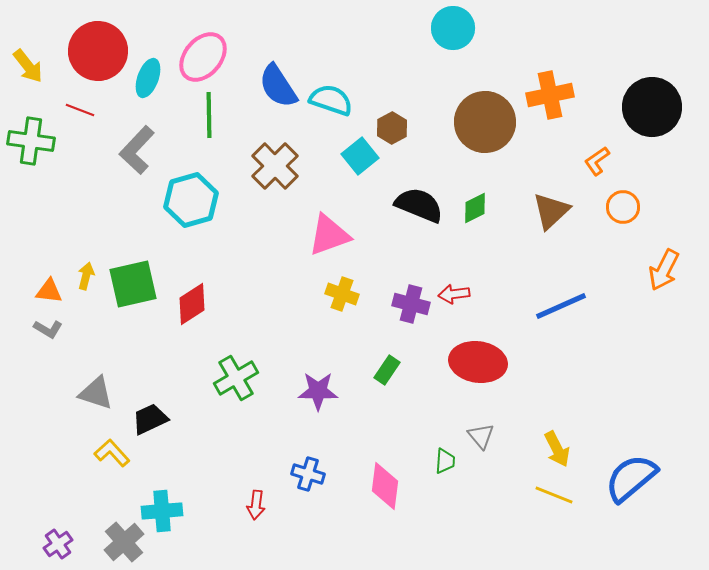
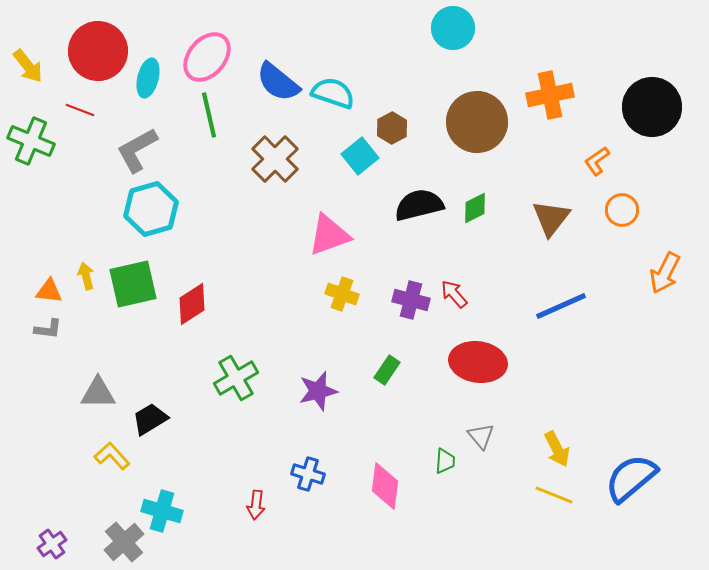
pink ellipse at (203, 57): moved 4 px right
cyan ellipse at (148, 78): rotated 6 degrees counterclockwise
blue semicircle at (278, 86): moved 4 px up; rotated 18 degrees counterclockwise
cyan semicircle at (331, 100): moved 2 px right, 7 px up
green line at (209, 115): rotated 12 degrees counterclockwise
brown circle at (485, 122): moved 8 px left
green cross at (31, 141): rotated 15 degrees clockwise
gray L-shape at (137, 150): rotated 18 degrees clockwise
brown cross at (275, 166): moved 7 px up
cyan hexagon at (191, 200): moved 40 px left, 9 px down
black semicircle at (419, 205): rotated 36 degrees counterclockwise
orange circle at (623, 207): moved 1 px left, 3 px down
brown triangle at (551, 211): moved 7 px down; rotated 9 degrees counterclockwise
orange arrow at (664, 270): moved 1 px right, 3 px down
yellow arrow at (86, 276): rotated 28 degrees counterclockwise
red arrow at (454, 294): rotated 56 degrees clockwise
purple cross at (411, 304): moved 4 px up
gray L-shape at (48, 329): rotated 24 degrees counterclockwise
purple star at (318, 391): rotated 15 degrees counterclockwise
gray triangle at (96, 393): moved 2 px right; rotated 18 degrees counterclockwise
black trapezoid at (150, 419): rotated 6 degrees counterclockwise
yellow L-shape at (112, 453): moved 3 px down
cyan cross at (162, 511): rotated 21 degrees clockwise
purple cross at (58, 544): moved 6 px left
